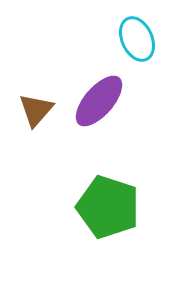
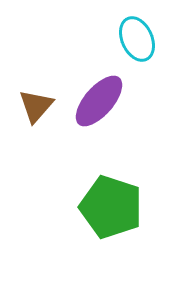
brown triangle: moved 4 px up
green pentagon: moved 3 px right
